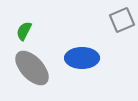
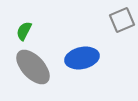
blue ellipse: rotated 12 degrees counterclockwise
gray ellipse: moved 1 px right, 1 px up
